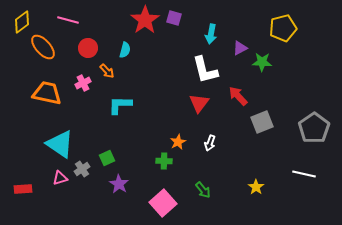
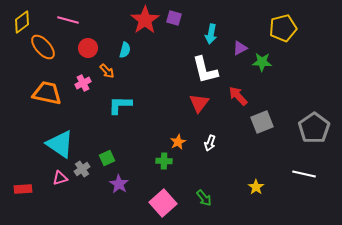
green arrow: moved 1 px right, 8 px down
